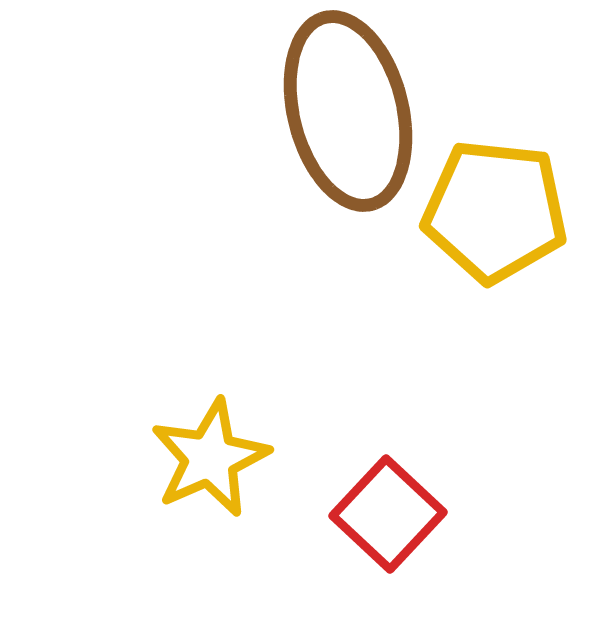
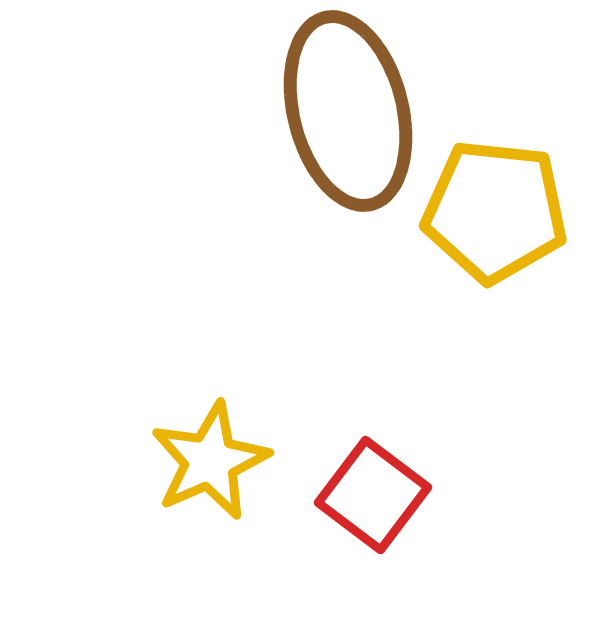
yellow star: moved 3 px down
red square: moved 15 px left, 19 px up; rotated 6 degrees counterclockwise
